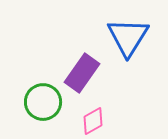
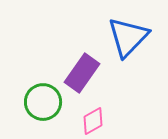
blue triangle: rotated 12 degrees clockwise
